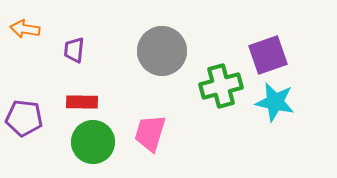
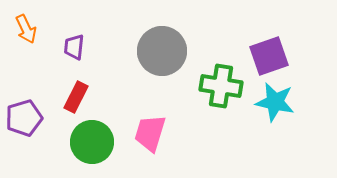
orange arrow: moved 1 px right; rotated 124 degrees counterclockwise
purple trapezoid: moved 3 px up
purple square: moved 1 px right, 1 px down
green cross: rotated 24 degrees clockwise
red rectangle: moved 6 px left, 5 px up; rotated 64 degrees counterclockwise
purple pentagon: rotated 24 degrees counterclockwise
green circle: moved 1 px left
